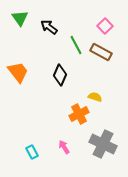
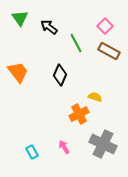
green line: moved 2 px up
brown rectangle: moved 8 px right, 1 px up
